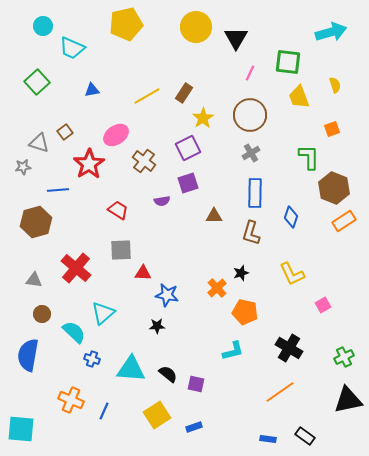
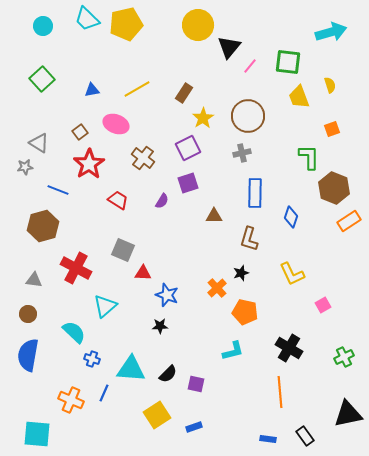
yellow circle at (196, 27): moved 2 px right, 2 px up
black triangle at (236, 38): moved 7 px left, 9 px down; rotated 10 degrees clockwise
cyan trapezoid at (72, 48): moved 15 px right, 29 px up; rotated 20 degrees clockwise
pink line at (250, 73): moved 7 px up; rotated 14 degrees clockwise
green square at (37, 82): moved 5 px right, 3 px up
yellow semicircle at (335, 85): moved 5 px left
yellow line at (147, 96): moved 10 px left, 7 px up
brown circle at (250, 115): moved 2 px left, 1 px down
brown square at (65, 132): moved 15 px right
pink ellipse at (116, 135): moved 11 px up; rotated 55 degrees clockwise
gray triangle at (39, 143): rotated 15 degrees clockwise
gray cross at (251, 153): moved 9 px left; rotated 18 degrees clockwise
brown cross at (144, 161): moved 1 px left, 3 px up
gray star at (23, 167): moved 2 px right
blue line at (58, 190): rotated 25 degrees clockwise
purple semicircle at (162, 201): rotated 49 degrees counterclockwise
red trapezoid at (118, 210): moved 10 px up
orange rectangle at (344, 221): moved 5 px right
brown hexagon at (36, 222): moved 7 px right, 4 px down
brown L-shape at (251, 233): moved 2 px left, 6 px down
gray square at (121, 250): moved 2 px right; rotated 25 degrees clockwise
red cross at (76, 268): rotated 12 degrees counterclockwise
blue star at (167, 295): rotated 10 degrees clockwise
cyan triangle at (103, 313): moved 2 px right, 7 px up
brown circle at (42, 314): moved 14 px left
black star at (157, 326): moved 3 px right
black semicircle at (168, 374): rotated 96 degrees clockwise
orange line at (280, 392): rotated 60 degrees counterclockwise
black triangle at (348, 400): moved 14 px down
blue line at (104, 411): moved 18 px up
cyan square at (21, 429): moved 16 px right, 5 px down
black rectangle at (305, 436): rotated 18 degrees clockwise
